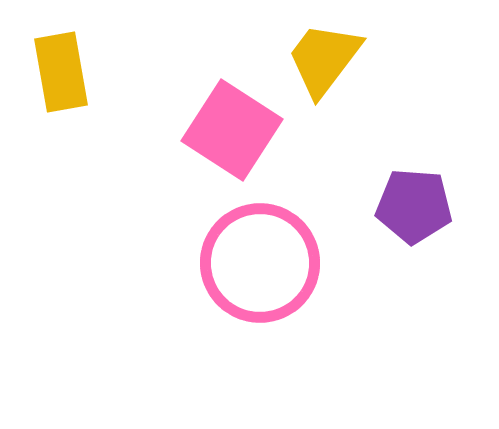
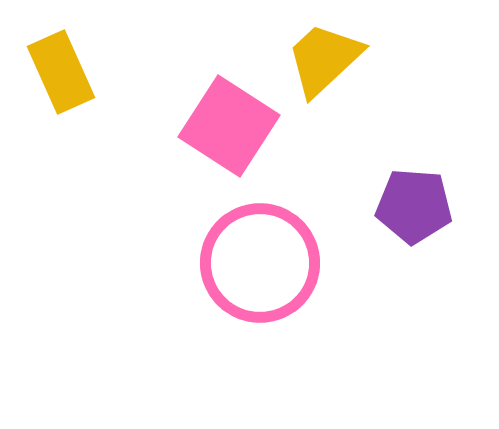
yellow trapezoid: rotated 10 degrees clockwise
yellow rectangle: rotated 14 degrees counterclockwise
pink square: moved 3 px left, 4 px up
